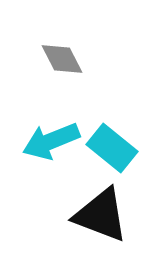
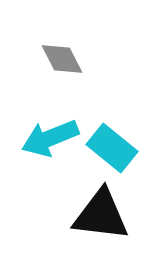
cyan arrow: moved 1 px left, 3 px up
black triangle: rotated 14 degrees counterclockwise
